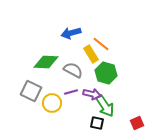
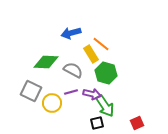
black square: rotated 24 degrees counterclockwise
